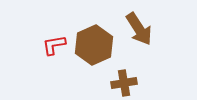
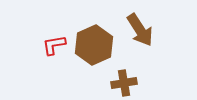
brown arrow: moved 1 px right, 1 px down
